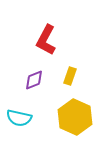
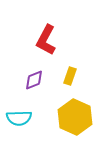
cyan semicircle: rotated 15 degrees counterclockwise
